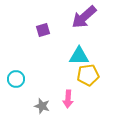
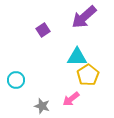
purple square: rotated 16 degrees counterclockwise
cyan triangle: moved 2 px left, 1 px down
yellow pentagon: rotated 25 degrees counterclockwise
cyan circle: moved 1 px down
pink arrow: moved 3 px right; rotated 48 degrees clockwise
